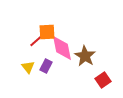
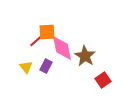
yellow triangle: moved 2 px left
